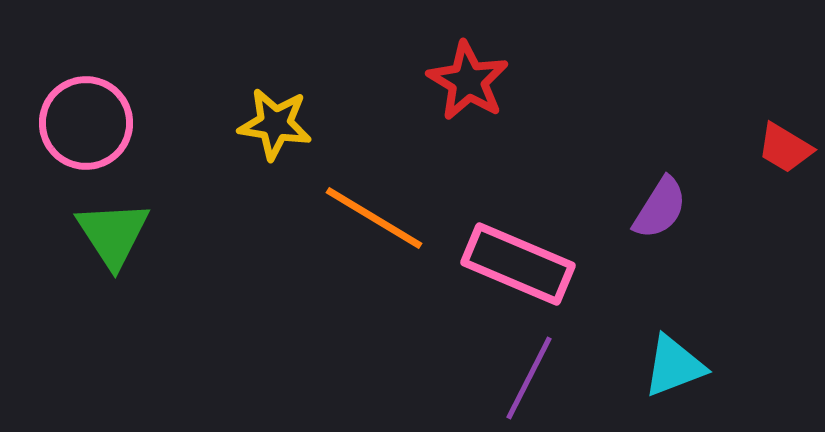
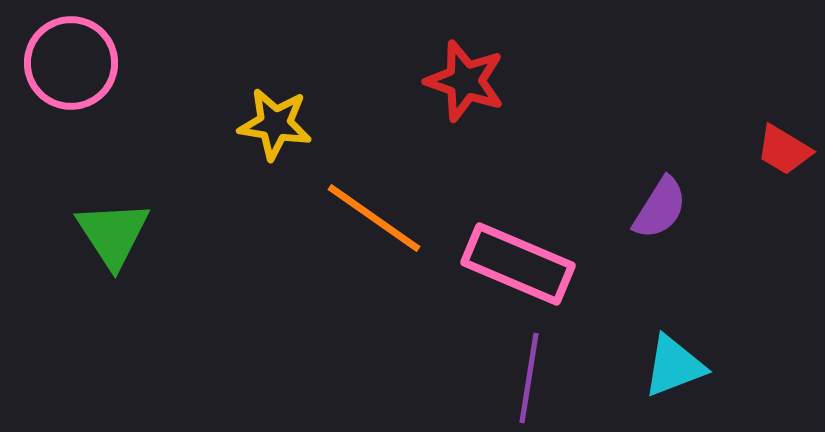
red star: moved 3 px left; rotated 12 degrees counterclockwise
pink circle: moved 15 px left, 60 px up
red trapezoid: moved 1 px left, 2 px down
orange line: rotated 4 degrees clockwise
purple line: rotated 18 degrees counterclockwise
